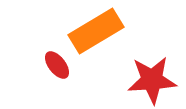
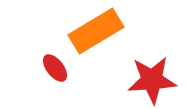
red ellipse: moved 2 px left, 3 px down
